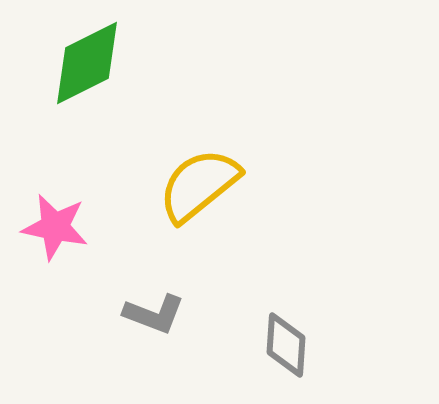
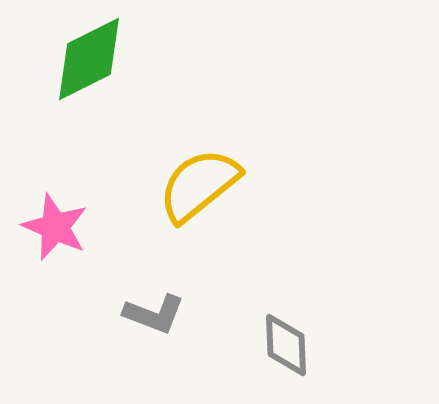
green diamond: moved 2 px right, 4 px up
pink star: rotated 12 degrees clockwise
gray diamond: rotated 6 degrees counterclockwise
